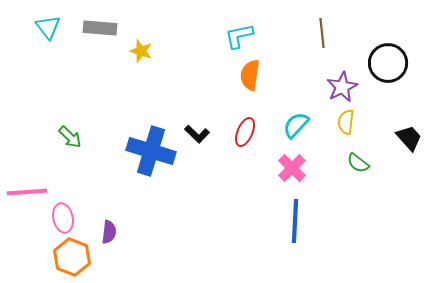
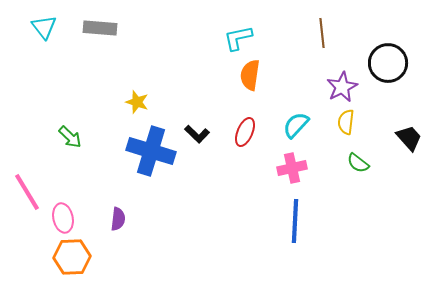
cyan triangle: moved 4 px left
cyan L-shape: moved 1 px left, 2 px down
yellow star: moved 4 px left, 51 px down
pink cross: rotated 32 degrees clockwise
pink line: rotated 63 degrees clockwise
purple semicircle: moved 9 px right, 13 px up
orange hexagon: rotated 24 degrees counterclockwise
